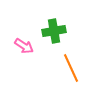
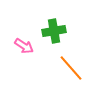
orange line: rotated 16 degrees counterclockwise
